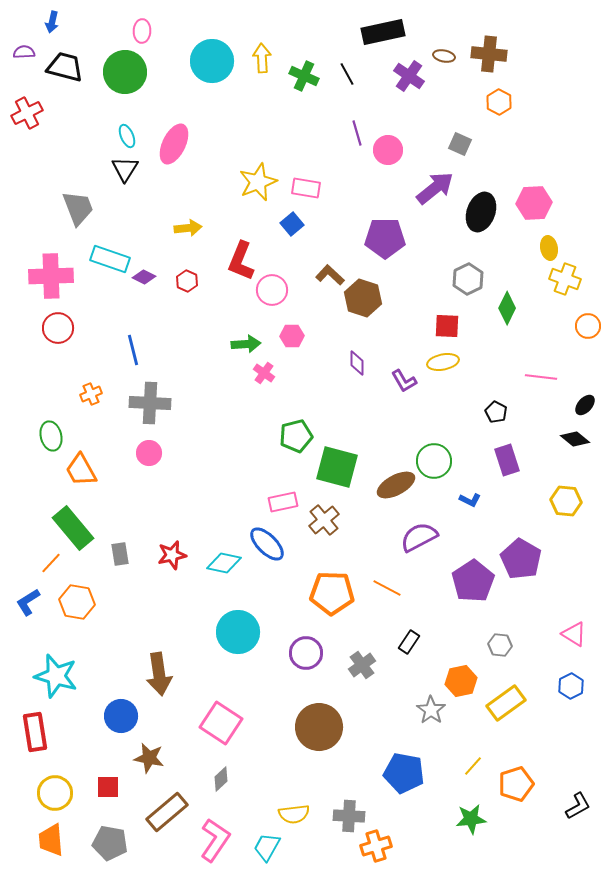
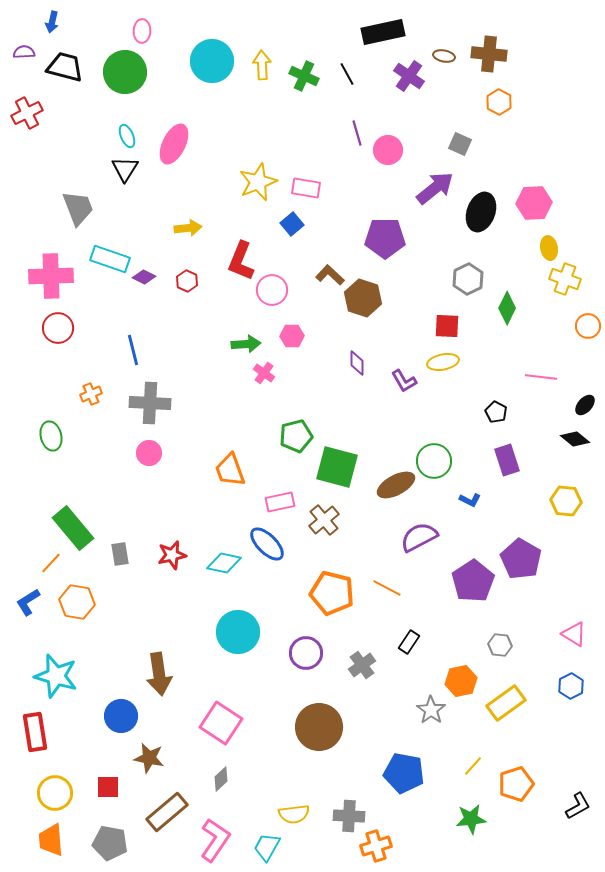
yellow arrow at (262, 58): moved 7 px down
orange trapezoid at (81, 470): moved 149 px right; rotated 9 degrees clockwise
pink rectangle at (283, 502): moved 3 px left
orange pentagon at (332, 593): rotated 12 degrees clockwise
